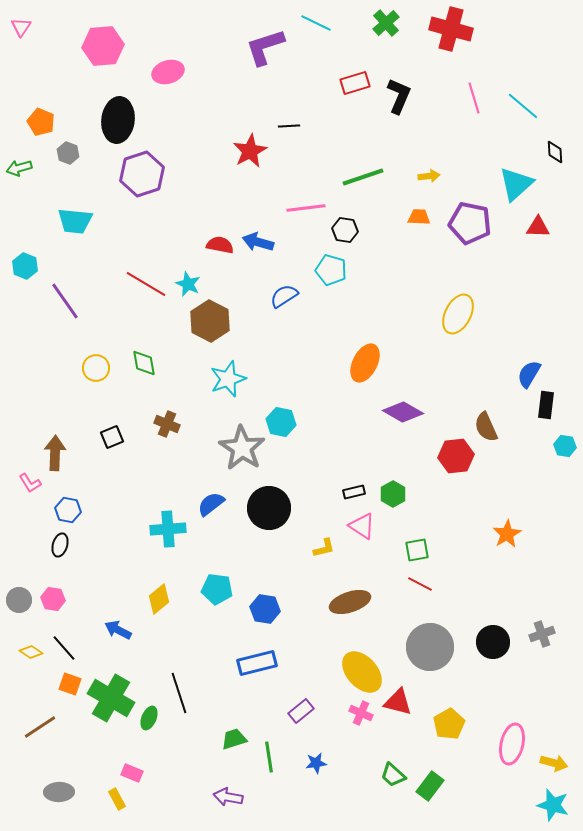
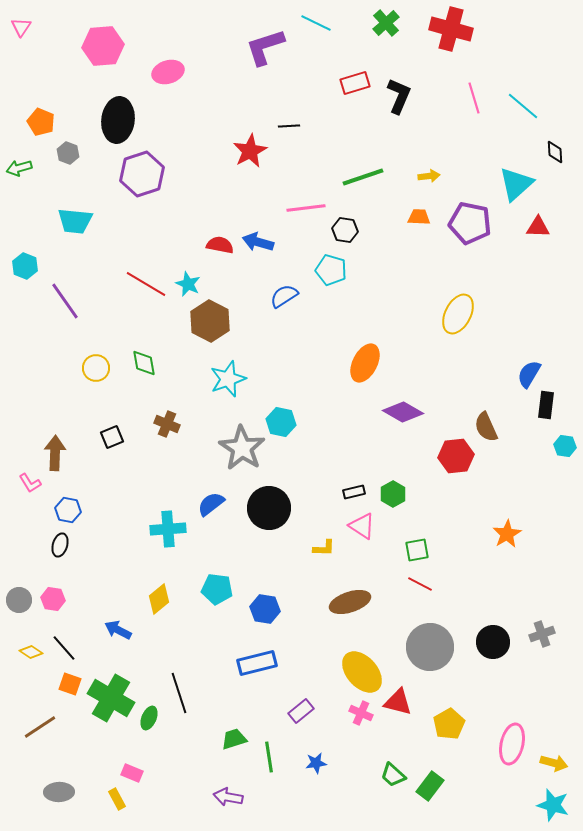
yellow L-shape at (324, 548): rotated 15 degrees clockwise
